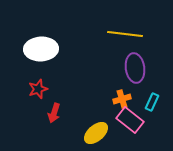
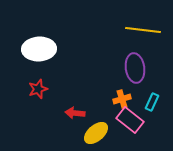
yellow line: moved 18 px right, 4 px up
white ellipse: moved 2 px left
red arrow: moved 21 px right; rotated 78 degrees clockwise
